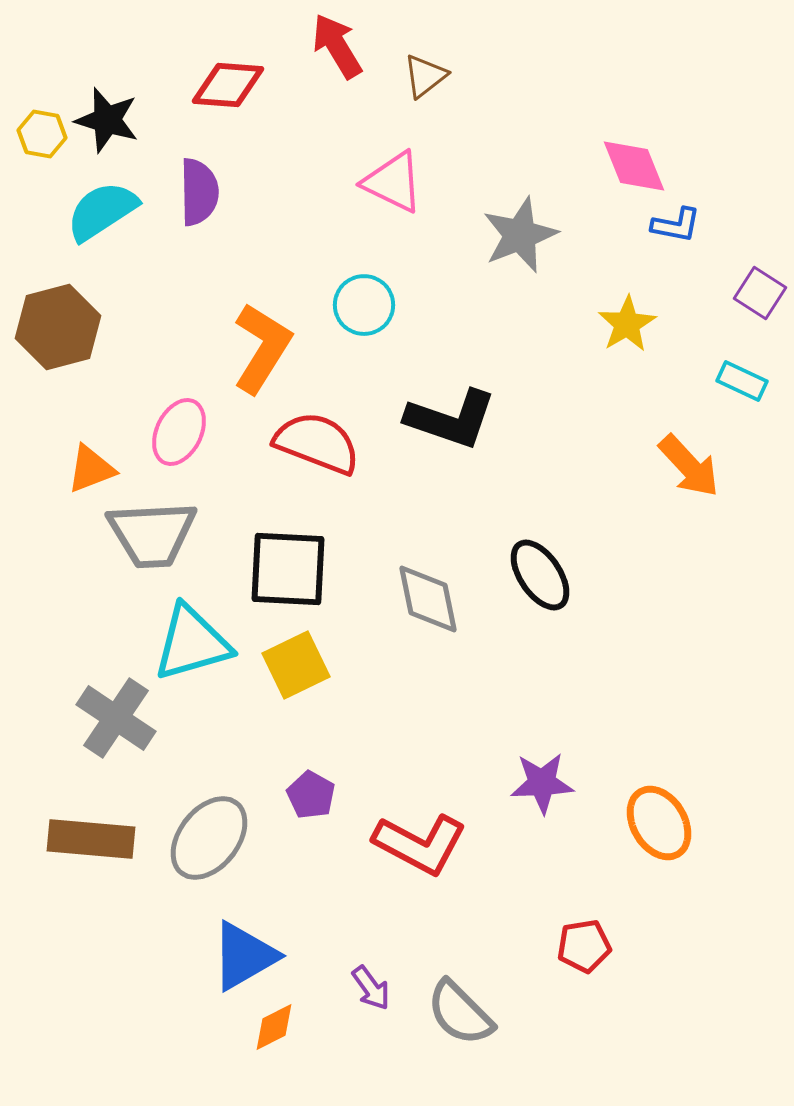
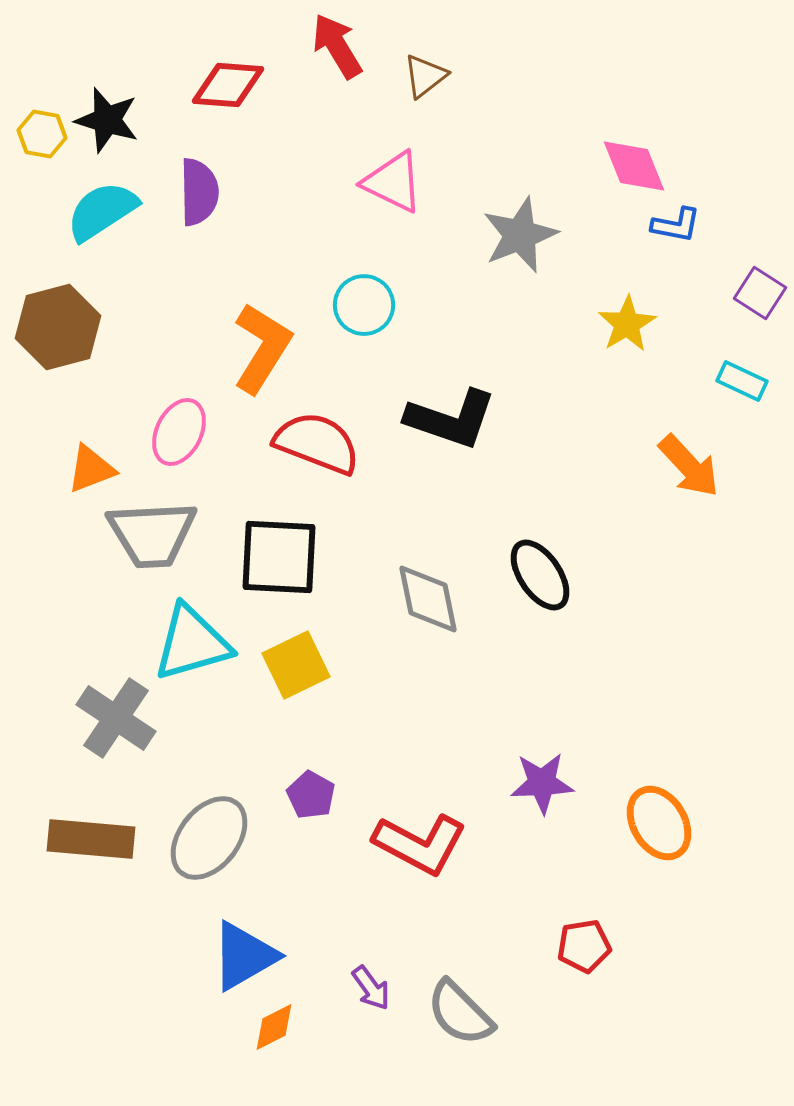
black square: moved 9 px left, 12 px up
